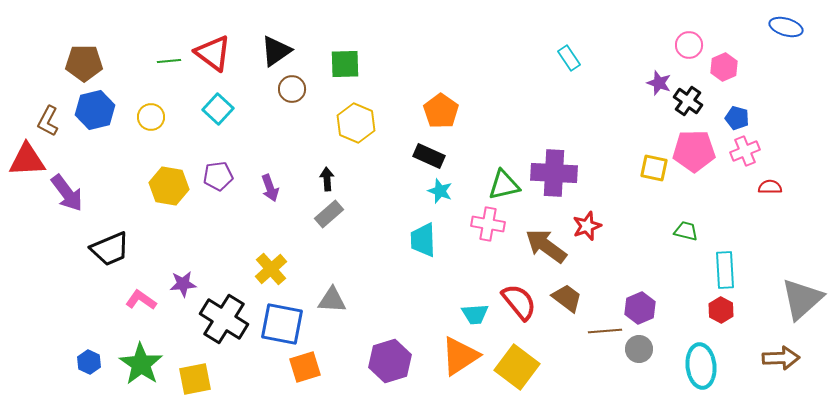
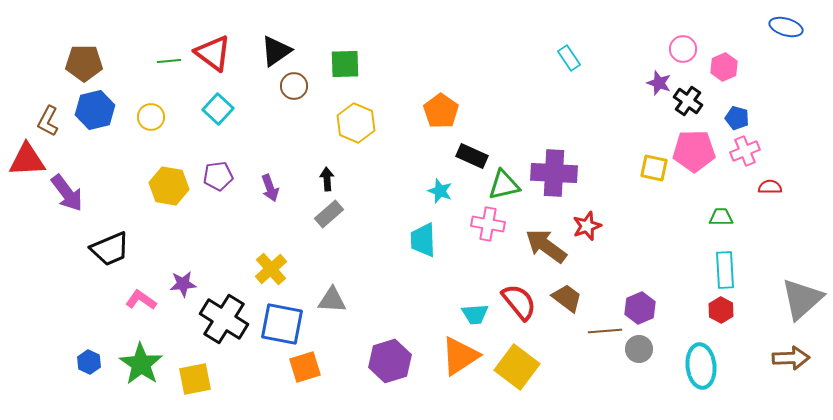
pink circle at (689, 45): moved 6 px left, 4 px down
brown circle at (292, 89): moved 2 px right, 3 px up
black rectangle at (429, 156): moved 43 px right
green trapezoid at (686, 231): moved 35 px right, 14 px up; rotated 15 degrees counterclockwise
brown arrow at (781, 358): moved 10 px right
